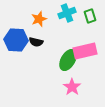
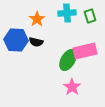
cyan cross: rotated 18 degrees clockwise
orange star: moved 2 px left; rotated 14 degrees counterclockwise
